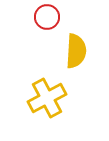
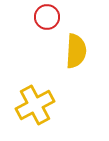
yellow cross: moved 12 px left, 7 px down
